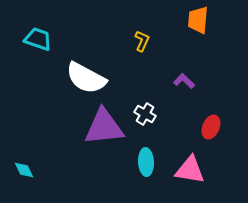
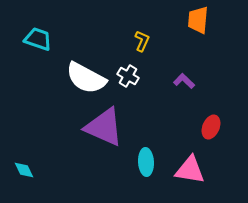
white cross: moved 17 px left, 38 px up
purple triangle: rotated 30 degrees clockwise
